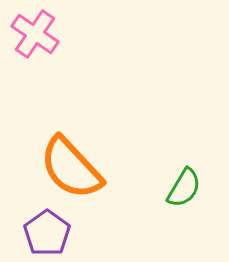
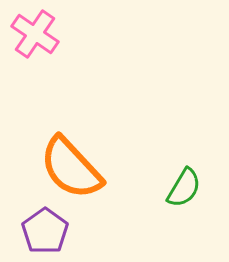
purple pentagon: moved 2 px left, 2 px up
